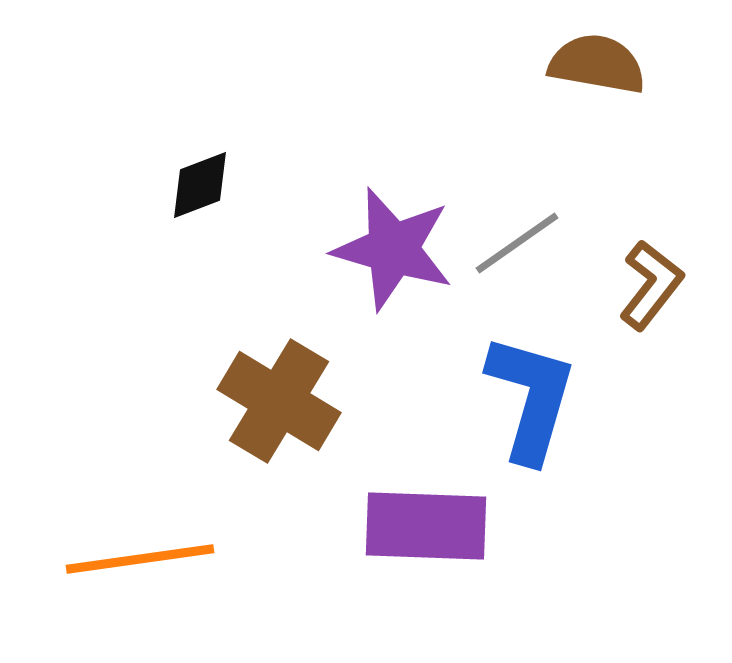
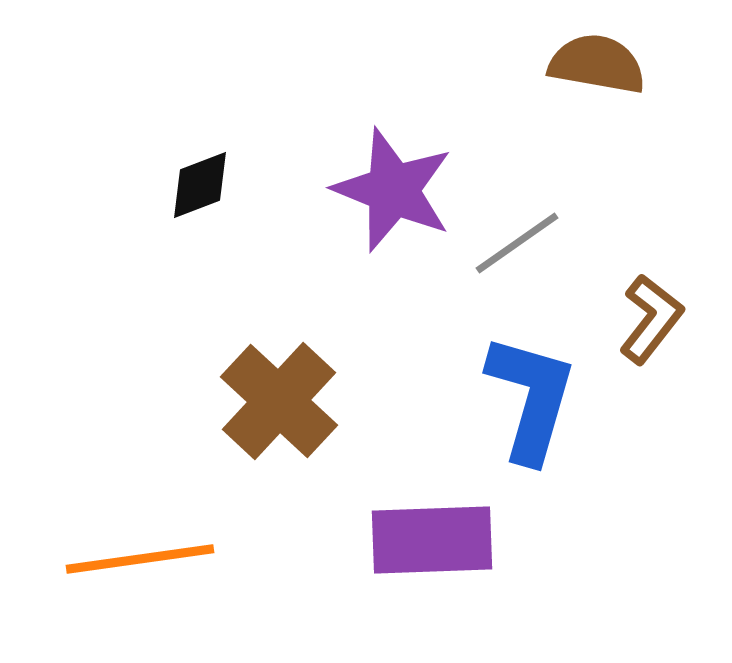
purple star: moved 59 px up; rotated 6 degrees clockwise
brown L-shape: moved 34 px down
brown cross: rotated 12 degrees clockwise
purple rectangle: moved 6 px right, 14 px down; rotated 4 degrees counterclockwise
